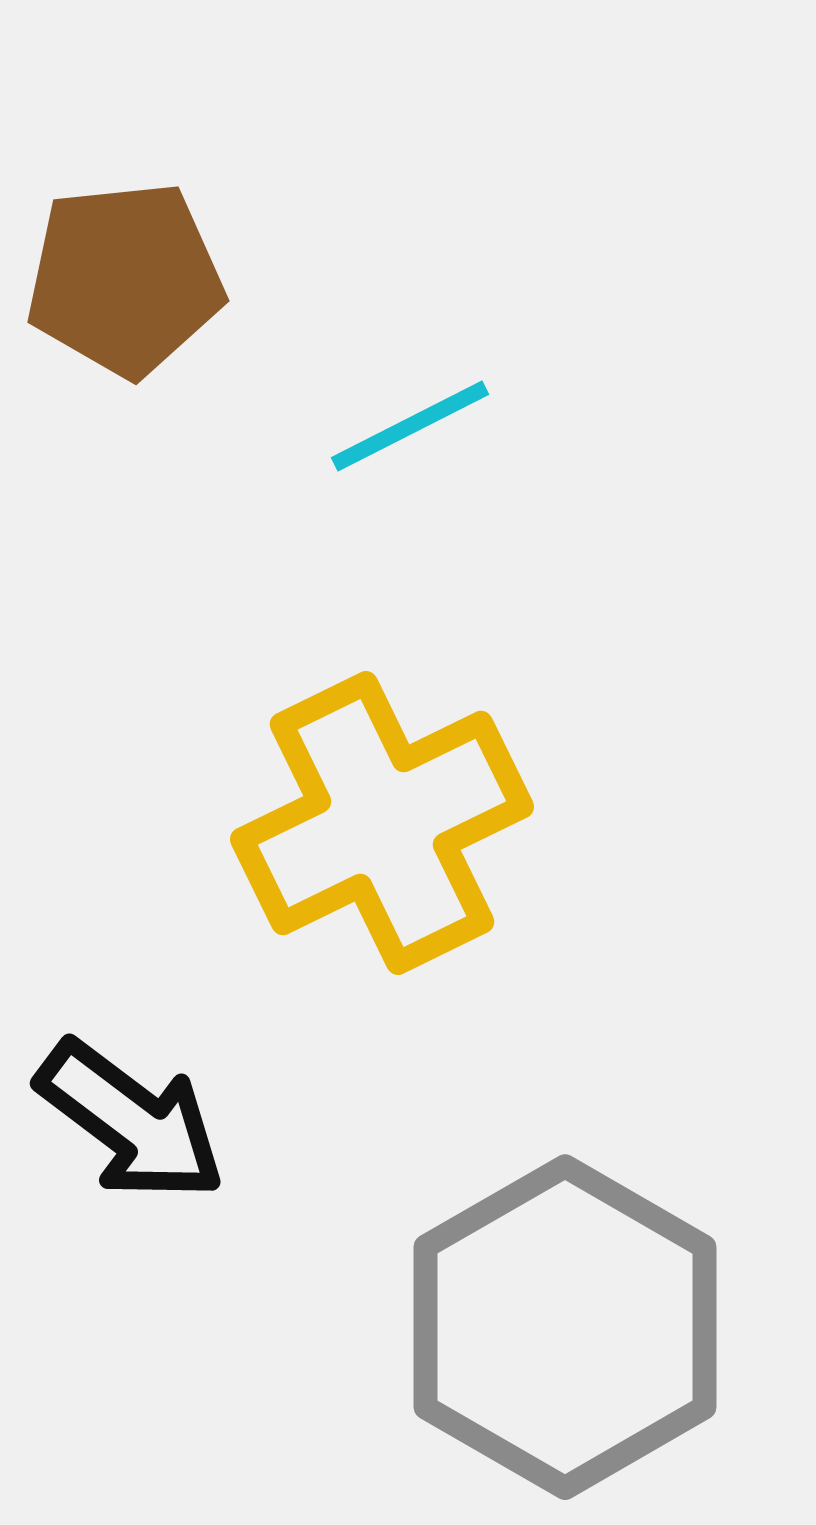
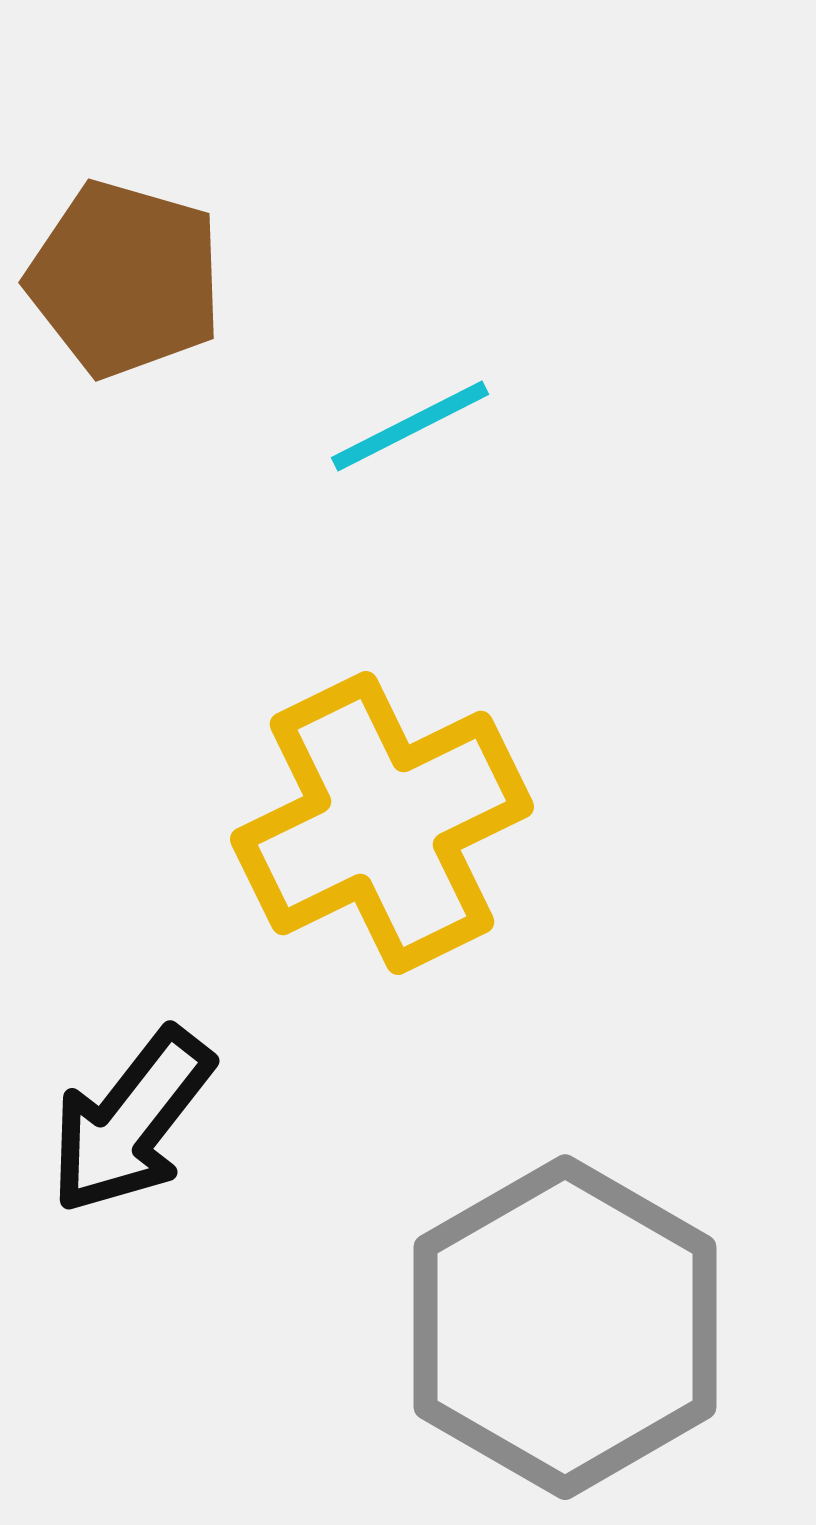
brown pentagon: rotated 22 degrees clockwise
black arrow: rotated 91 degrees clockwise
